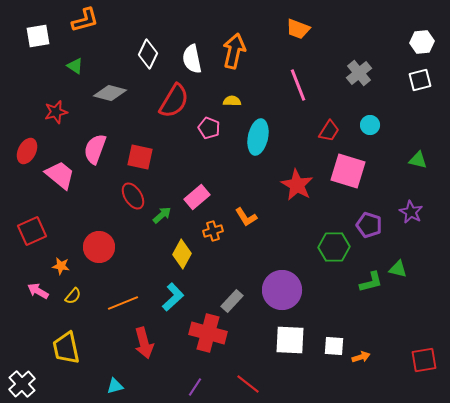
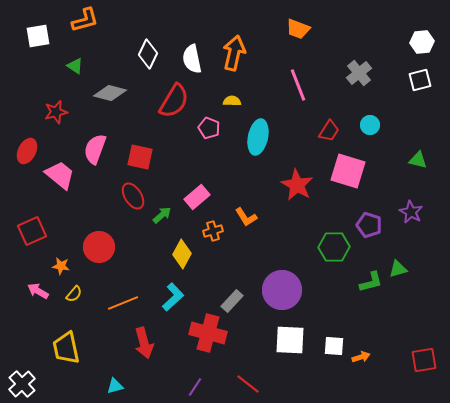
orange arrow at (234, 51): moved 2 px down
green triangle at (398, 269): rotated 30 degrees counterclockwise
yellow semicircle at (73, 296): moved 1 px right, 2 px up
